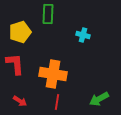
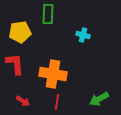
yellow pentagon: rotated 10 degrees clockwise
red arrow: moved 3 px right
